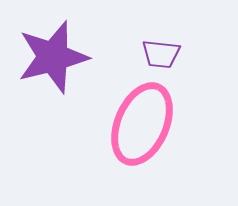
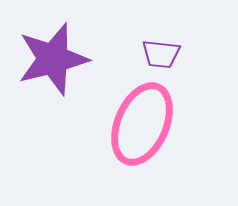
purple star: moved 2 px down
